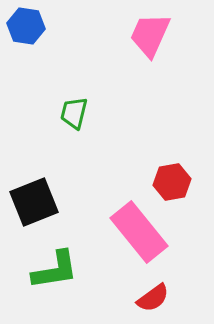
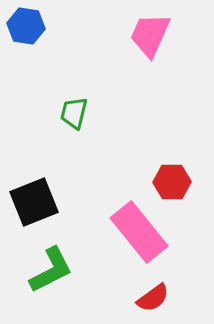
red hexagon: rotated 9 degrees clockwise
green L-shape: moved 4 px left; rotated 18 degrees counterclockwise
